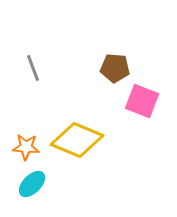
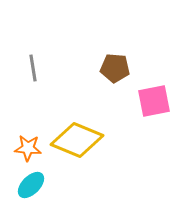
gray line: rotated 12 degrees clockwise
pink square: moved 12 px right; rotated 32 degrees counterclockwise
orange star: moved 2 px right, 1 px down
cyan ellipse: moved 1 px left, 1 px down
